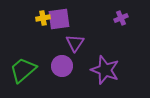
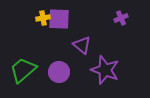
purple square: rotated 10 degrees clockwise
purple triangle: moved 7 px right, 2 px down; rotated 24 degrees counterclockwise
purple circle: moved 3 px left, 6 px down
